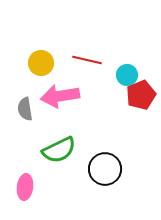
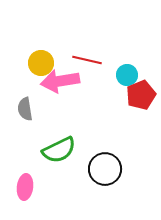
pink arrow: moved 15 px up
